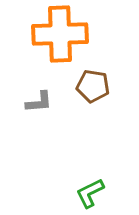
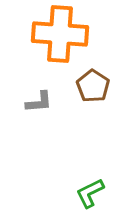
orange cross: rotated 6 degrees clockwise
brown pentagon: rotated 24 degrees clockwise
